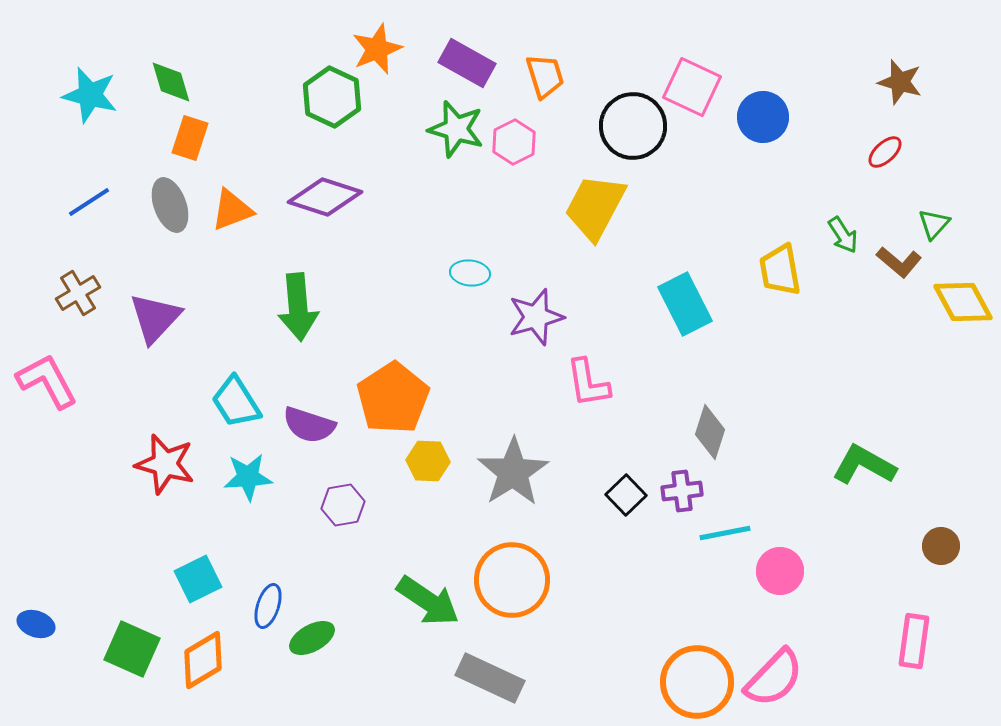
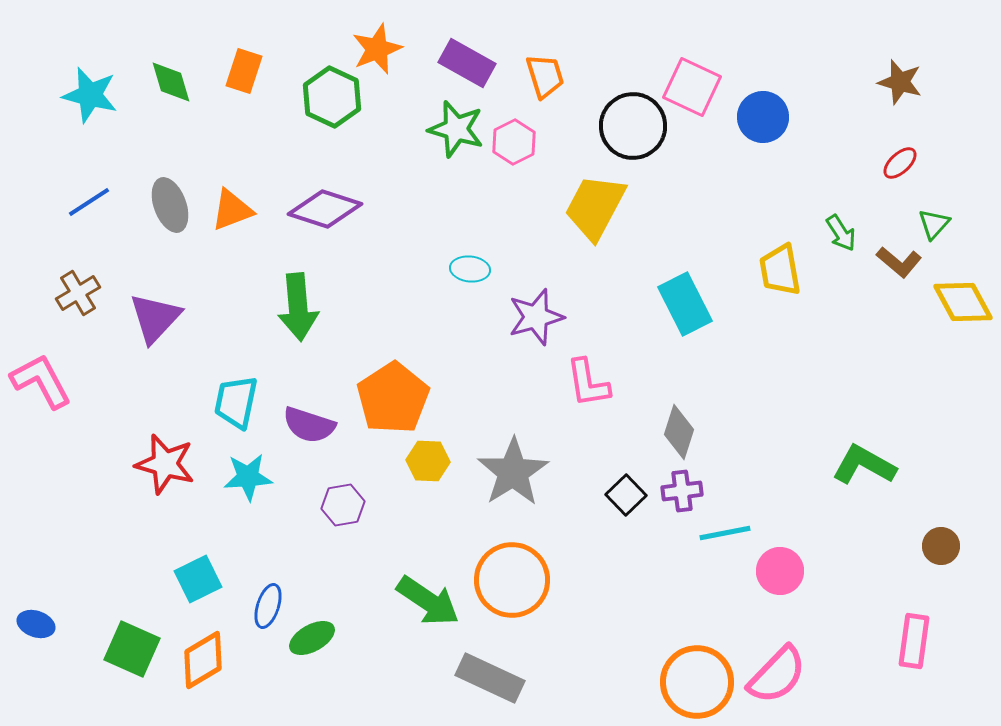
orange rectangle at (190, 138): moved 54 px right, 67 px up
red ellipse at (885, 152): moved 15 px right, 11 px down
purple diamond at (325, 197): moved 12 px down
green arrow at (843, 235): moved 2 px left, 2 px up
cyan ellipse at (470, 273): moved 4 px up
pink L-shape at (47, 381): moved 6 px left
cyan trapezoid at (236, 402): rotated 44 degrees clockwise
gray diamond at (710, 432): moved 31 px left
pink semicircle at (774, 678): moved 3 px right, 3 px up
